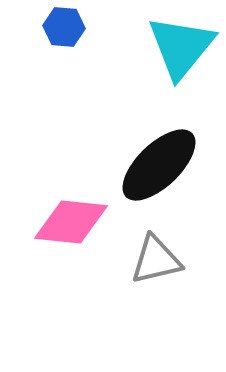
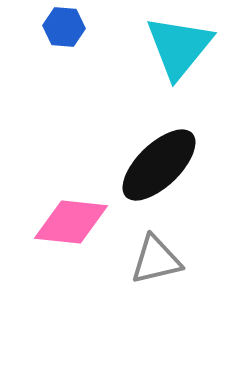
cyan triangle: moved 2 px left
